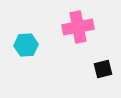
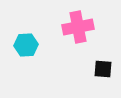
black square: rotated 18 degrees clockwise
